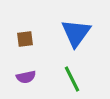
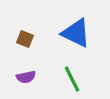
blue triangle: rotated 40 degrees counterclockwise
brown square: rotated 30 degrees clockwise
